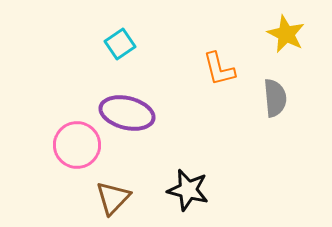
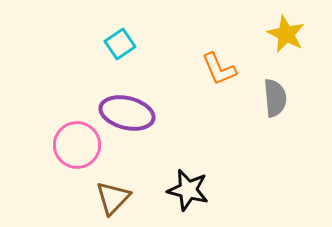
orange L-shape: rotated 9 degrees counterclockwise
